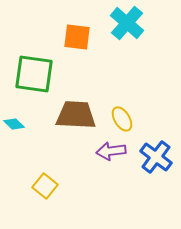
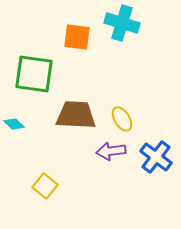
cyan cross: moved 5 px left; rotated 24 degrees counterclockwise
